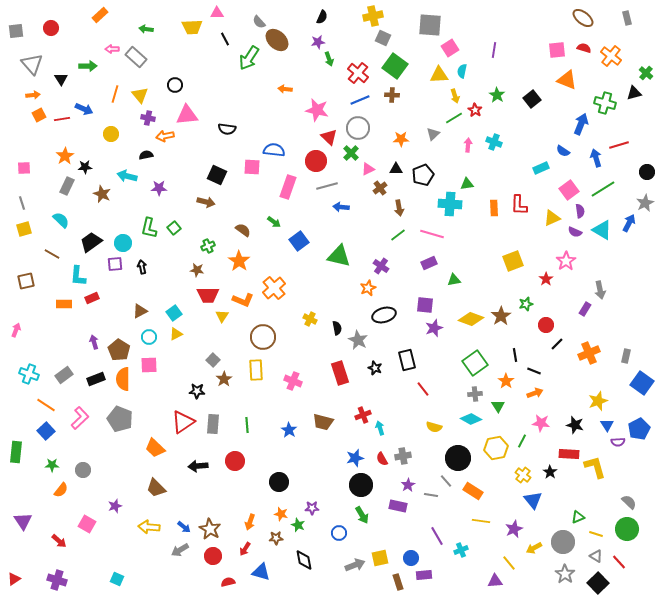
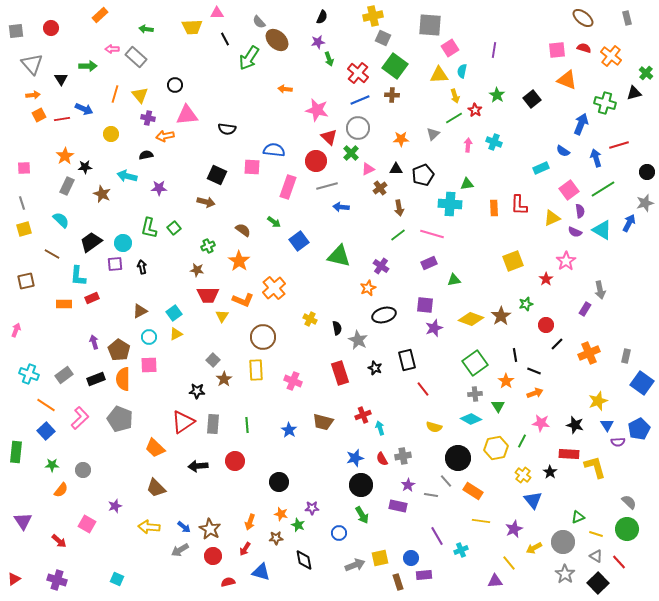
gray star at (645, 203): rotated 12 degrees clockwise
